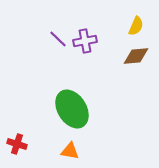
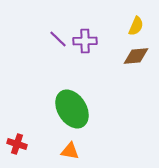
purple cross: rotated 10 degrees clockwise
